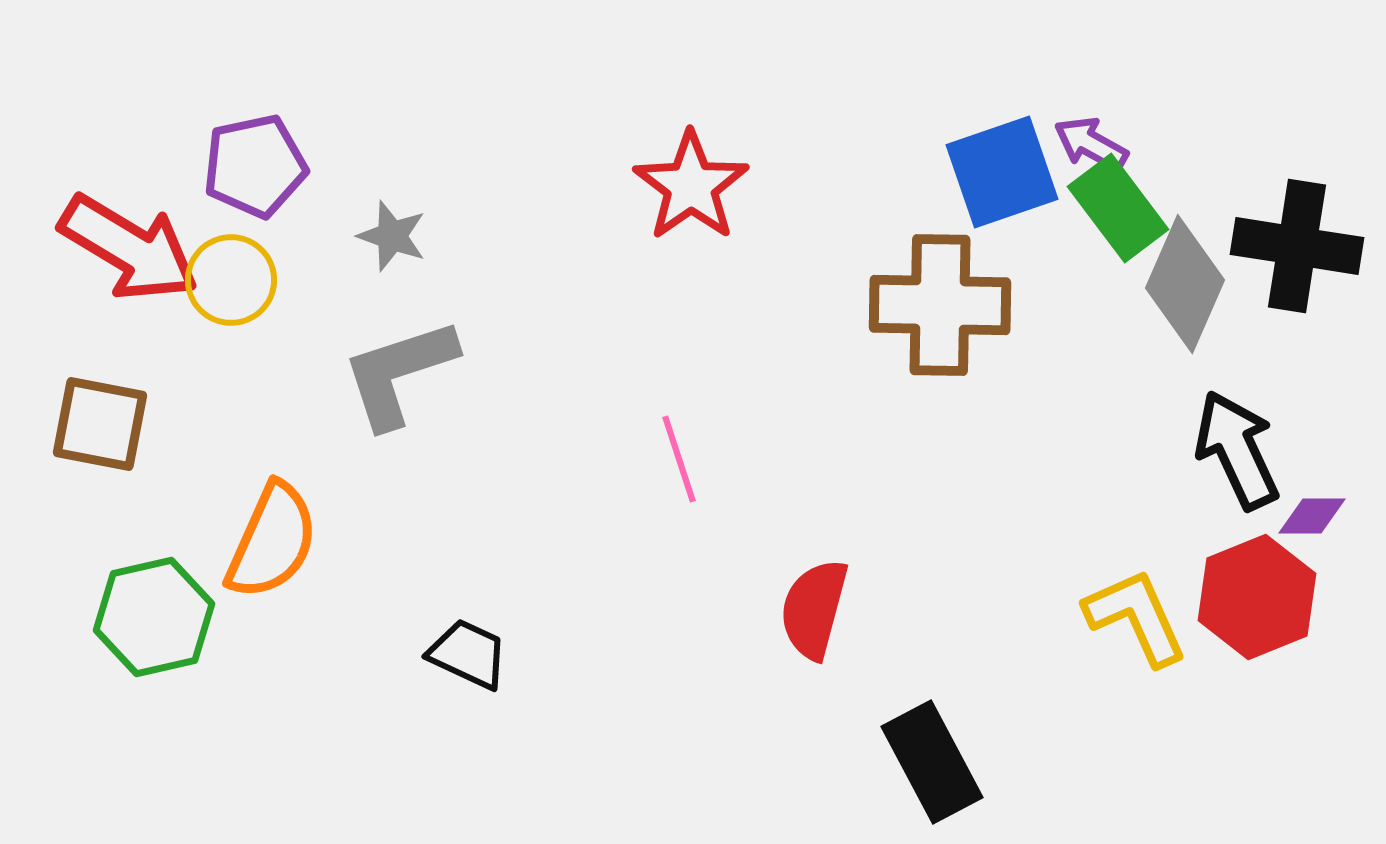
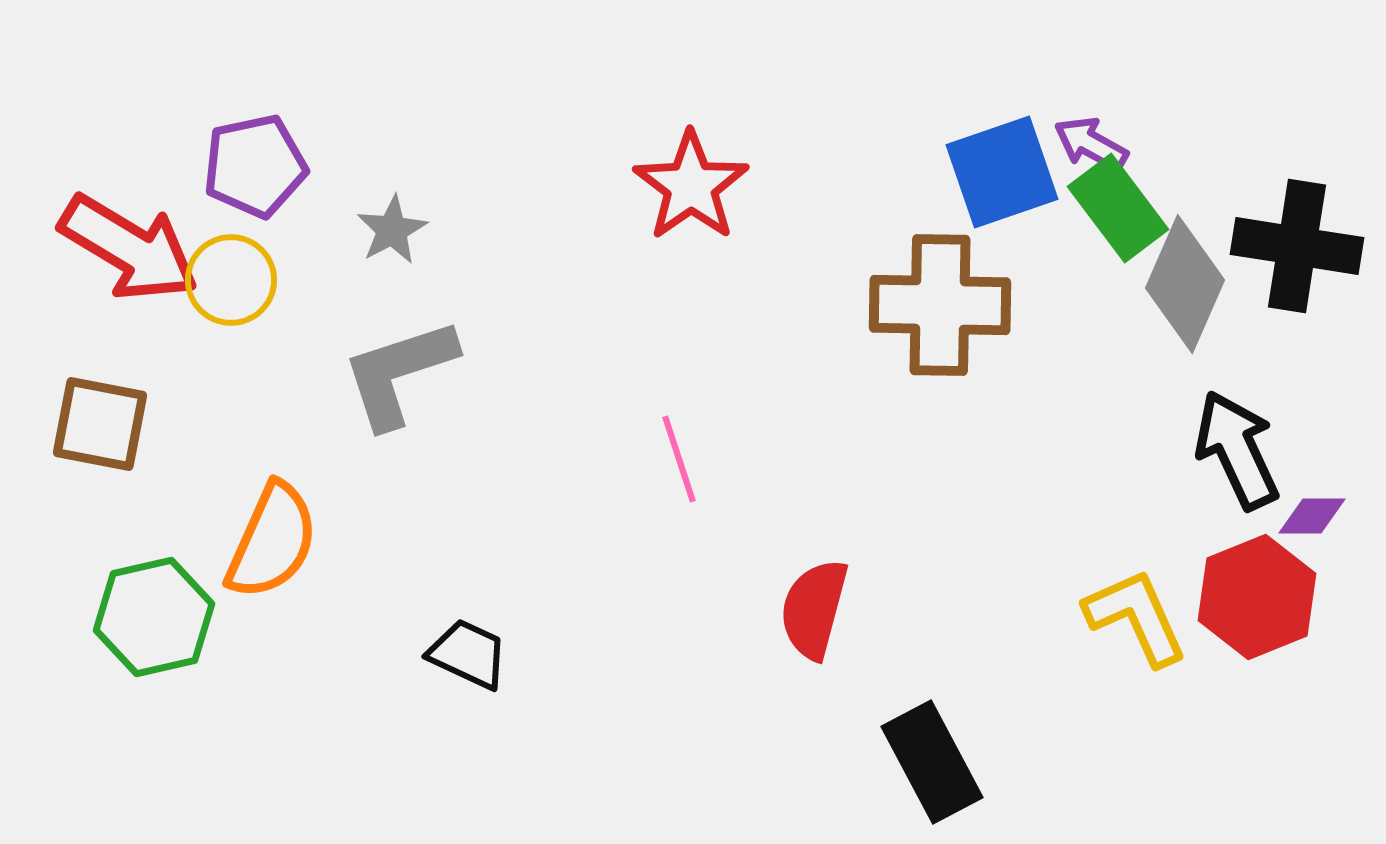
gray star: moved 6 px up; rotated 24 degrees clockwise
